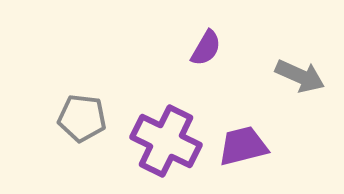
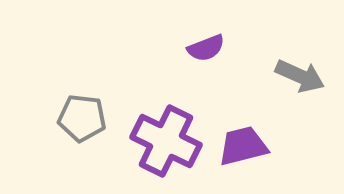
purple semicircle: rotated 39 degrees clockwise
